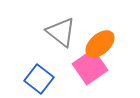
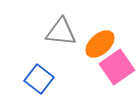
gray triangle: rotated 32 degrees counterclockwise
pink square: moved 27 px right
